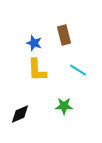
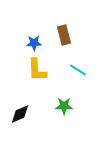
blue star: rotated 21 degrees counterclockwise
